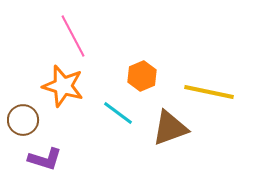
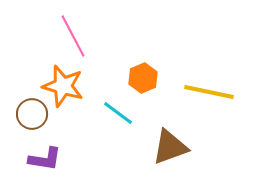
orange hexagon: moved 1 px right, 2 px down
brown circle: moved 9 px right, 6 px up
brown triangle: moved 19 px down
purple L-shape: rotated 8 degrees counterclockwise
